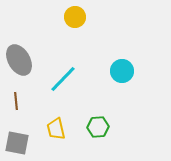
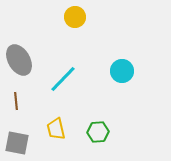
green hexagon: moved 5 px down
